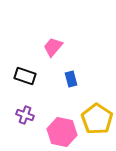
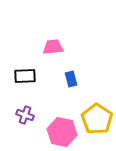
pink trapezoid: rotated 45 degrees clockwise
black rectangle: rotated 20 degrees counterclockwise
